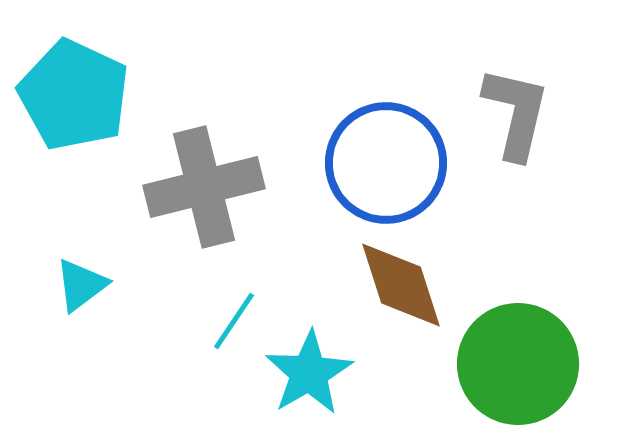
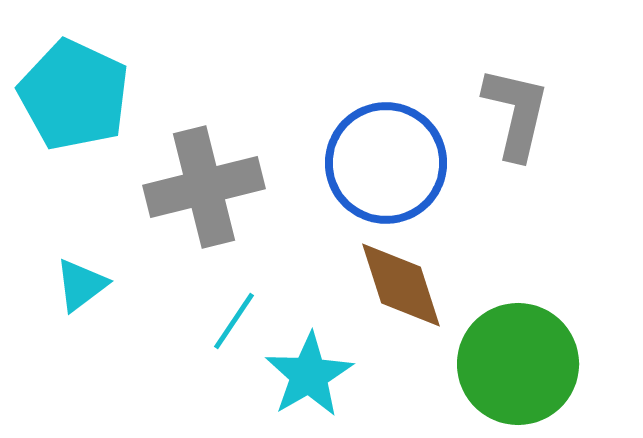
cyan star: moved 2 px down
